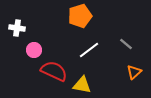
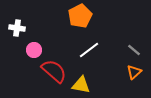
orange pentagon: rotated 10 degrees counterclockwise
gray line: moved 8 px right, 6 px down
red semicircle: rotated 16 degrees clockwise
yellow triangle: moved 1 px left
